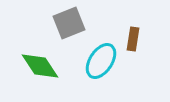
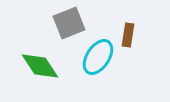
brown rectangle: moved 5 px left, 4 px up
cyan ellipse: moved 3 px left, 4 px up
